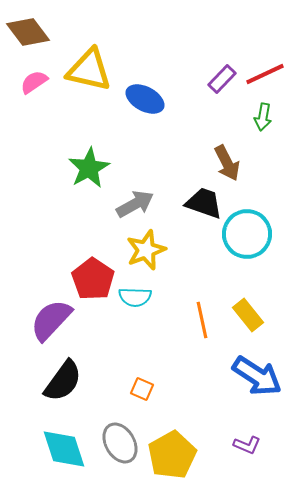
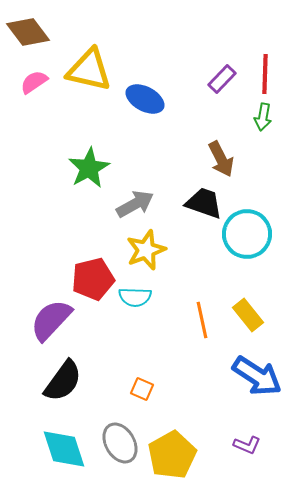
red line: rotated 63 degrees counterclockwise
brown arrow: moved 6 px left, 4 px up
red pentagon: rotated 24 degrees clockwise
